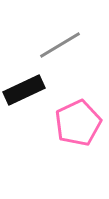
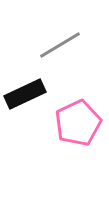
black rectangle: moved 1 px right, 4 px down
